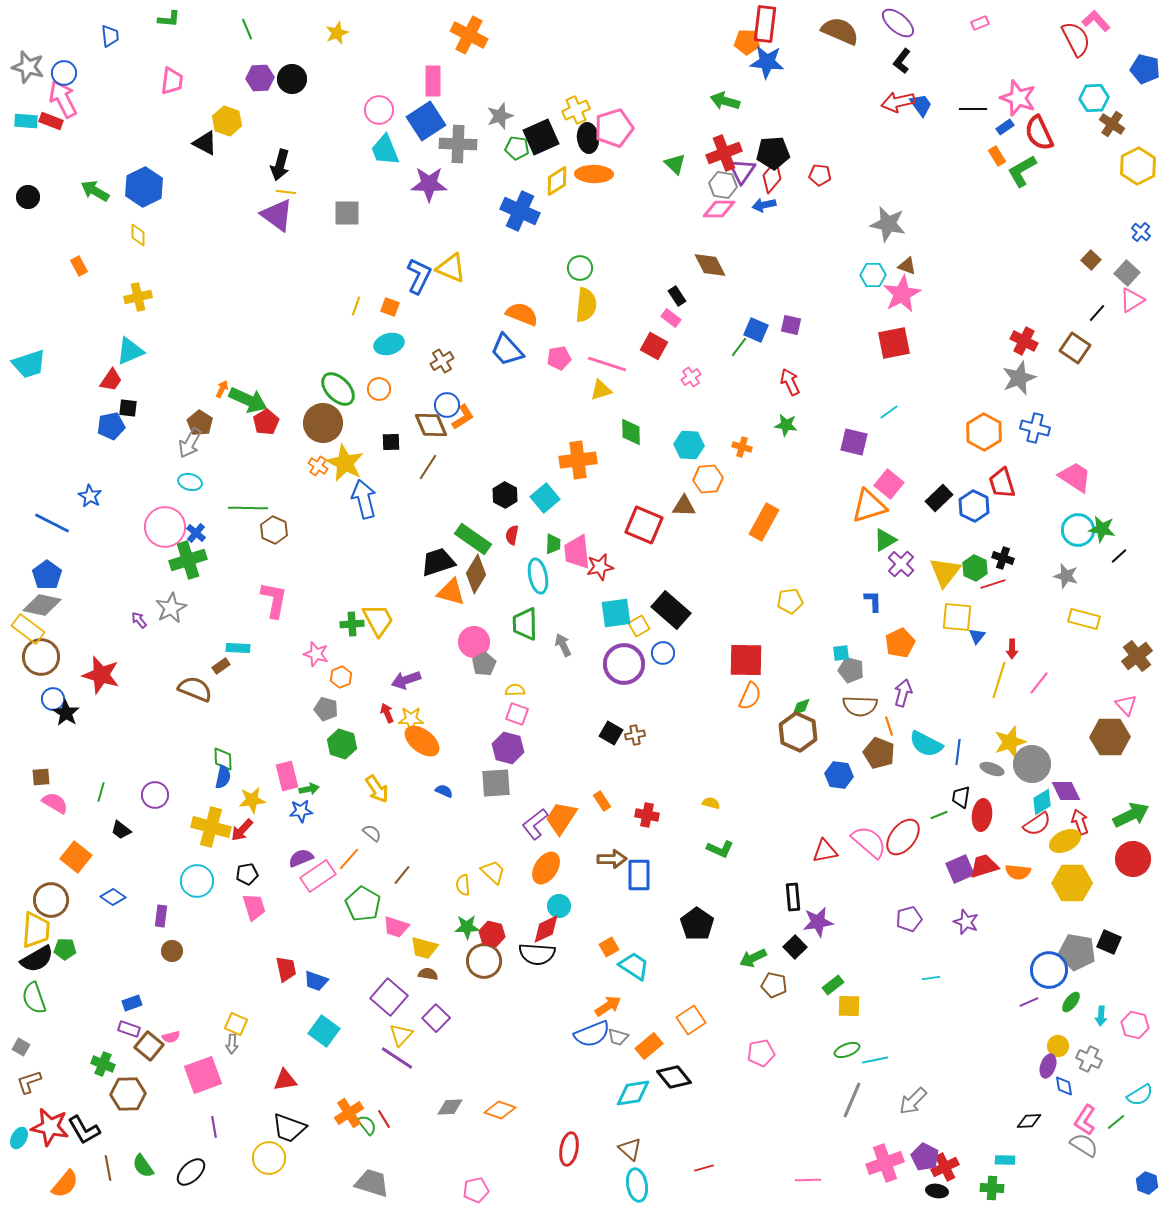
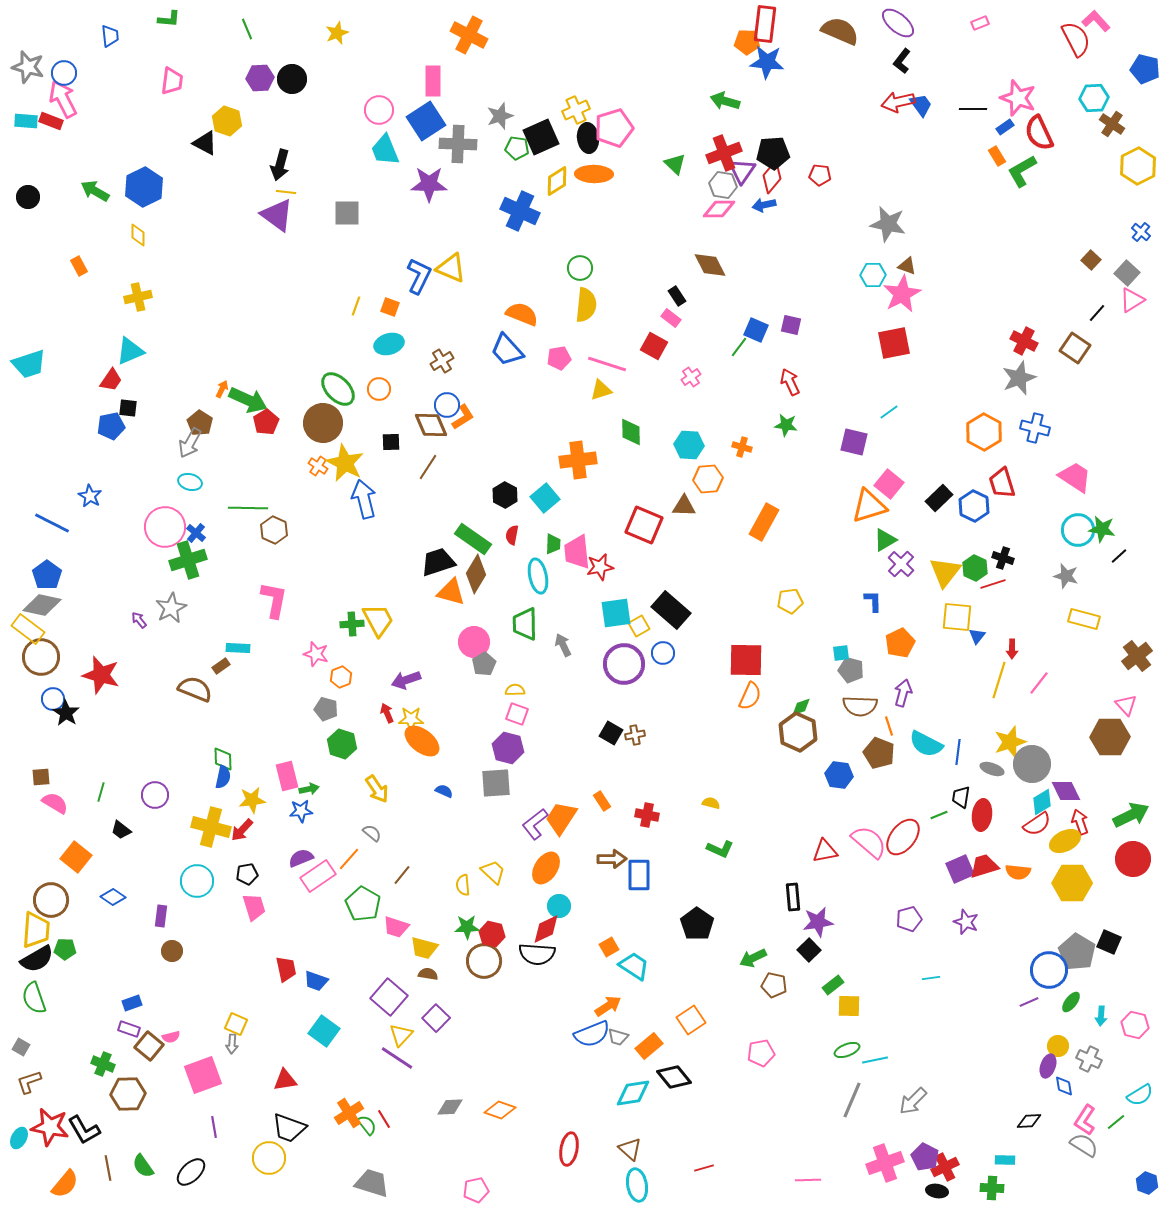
black square at (795, 947): moved 14 px right, 3 px down
gray pentagon at (1077, 952): rotated 21 degrees clockwise
